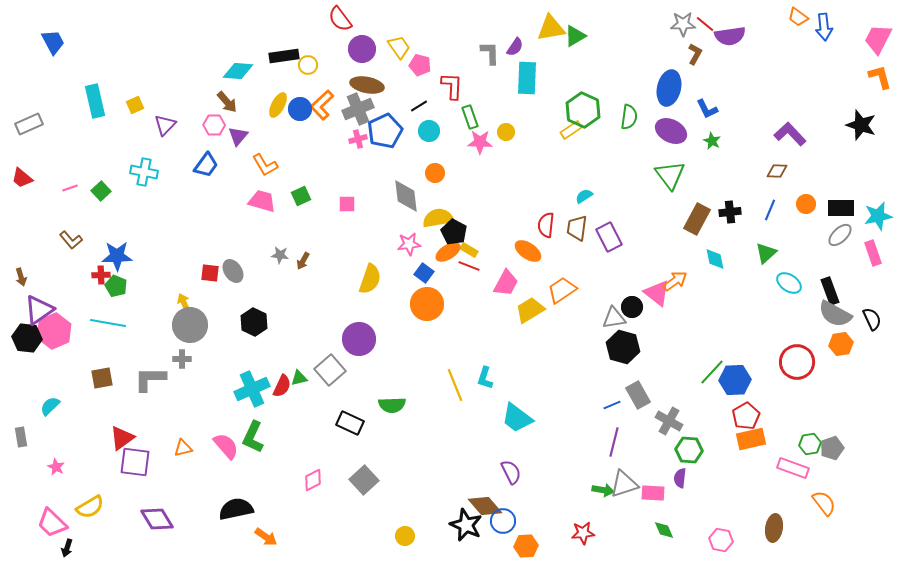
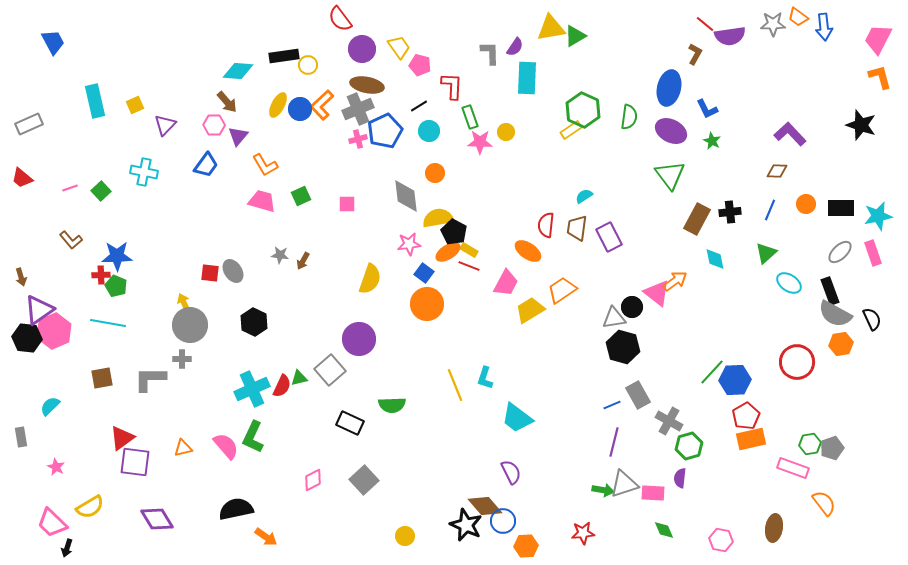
gray star at (683, 24): moved 90 px right
gray ellipse at (840, 235): moved 17 px down
green hexagon at (689, 450): moved 4 px up; rotated 20 degrees counterclockwise
